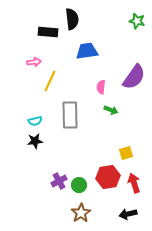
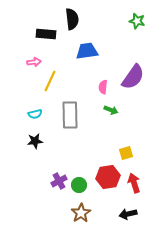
black rectangle: moved 2 px left, 2 px down
purple semicircle: moved 1 px left
pink semicircle: moved 2 px right
cyan semicircle: moved 7 px up
